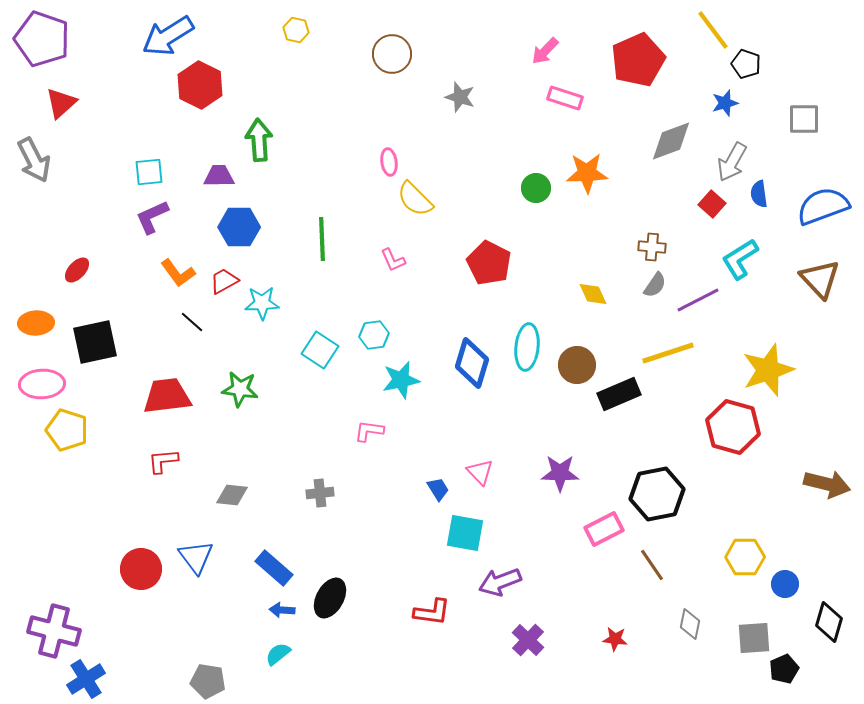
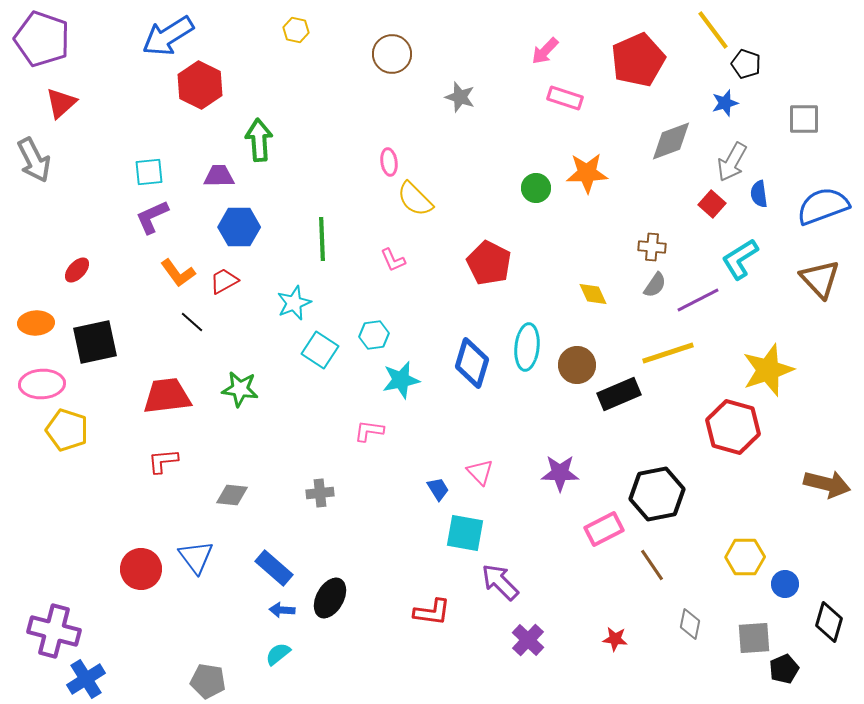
cyan star at (262, 303): moved 32 px right; rotated 20 degrees counterclockwise
purple arrow at (500, 582): rotated 66 degrees clockwise
